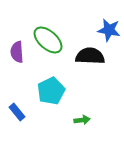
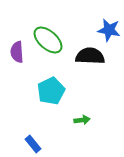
blue rectangle: moved 16 px right, 32 px down
